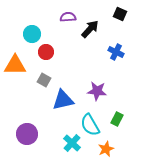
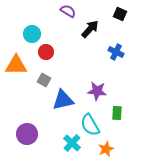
purple semicircle: moved 6 px up; rotated 35 degrees clockwise
orange triangle: moved 1 px right
green rectangle: moved 6 px up; rotated 24 degrees counterclockwise
